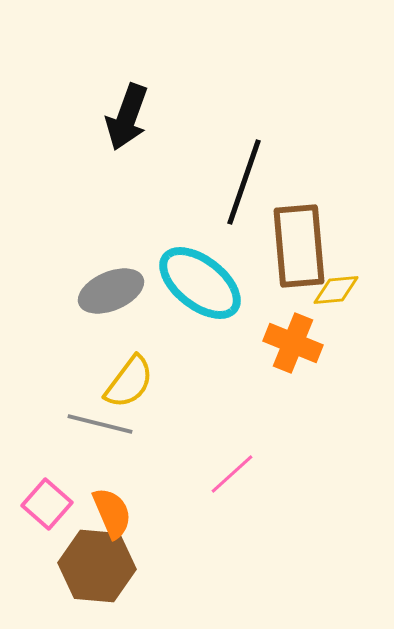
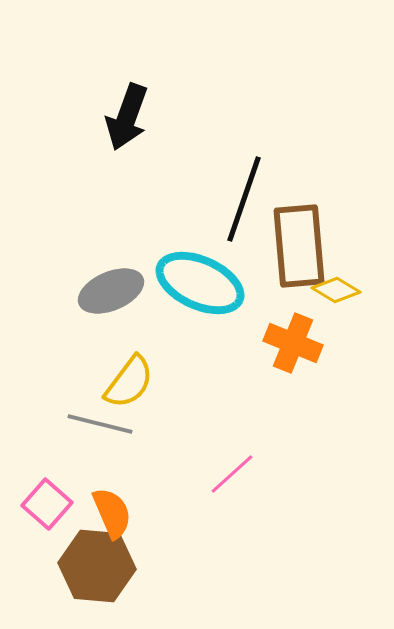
black line: moved 17 px down
cyan ellipse: rotated 14 degrees counterclockwise
yellow diamond: rotated 36 degrees clockwise
